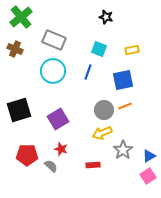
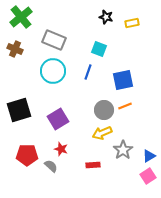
yellow rectangle: moved 27 px up
